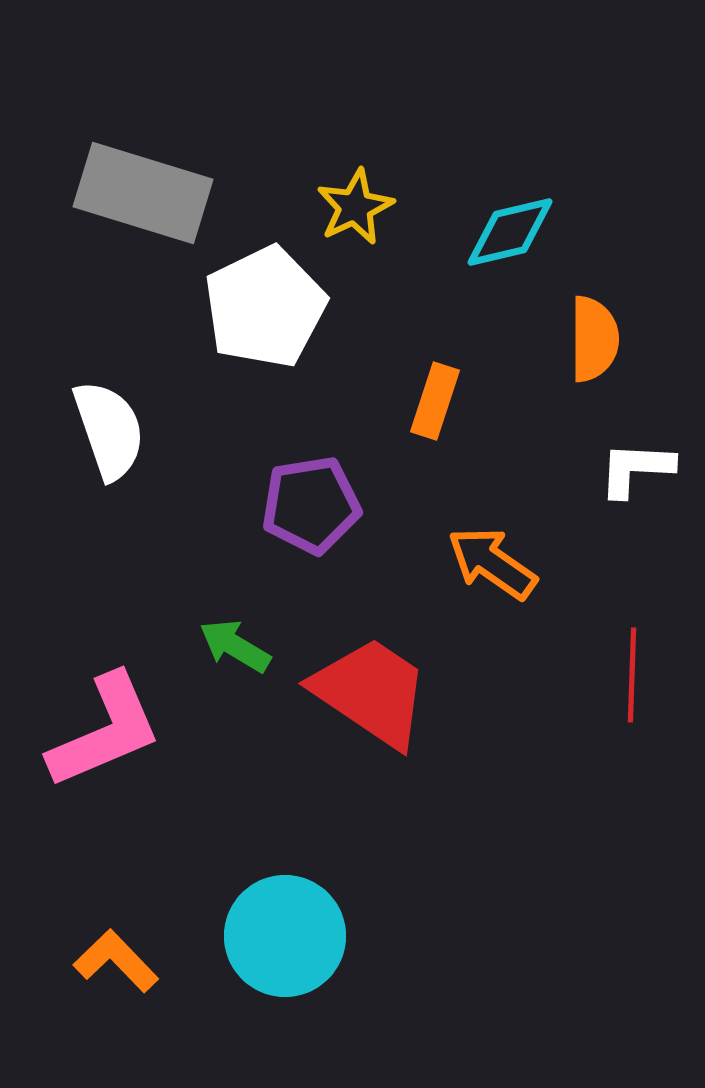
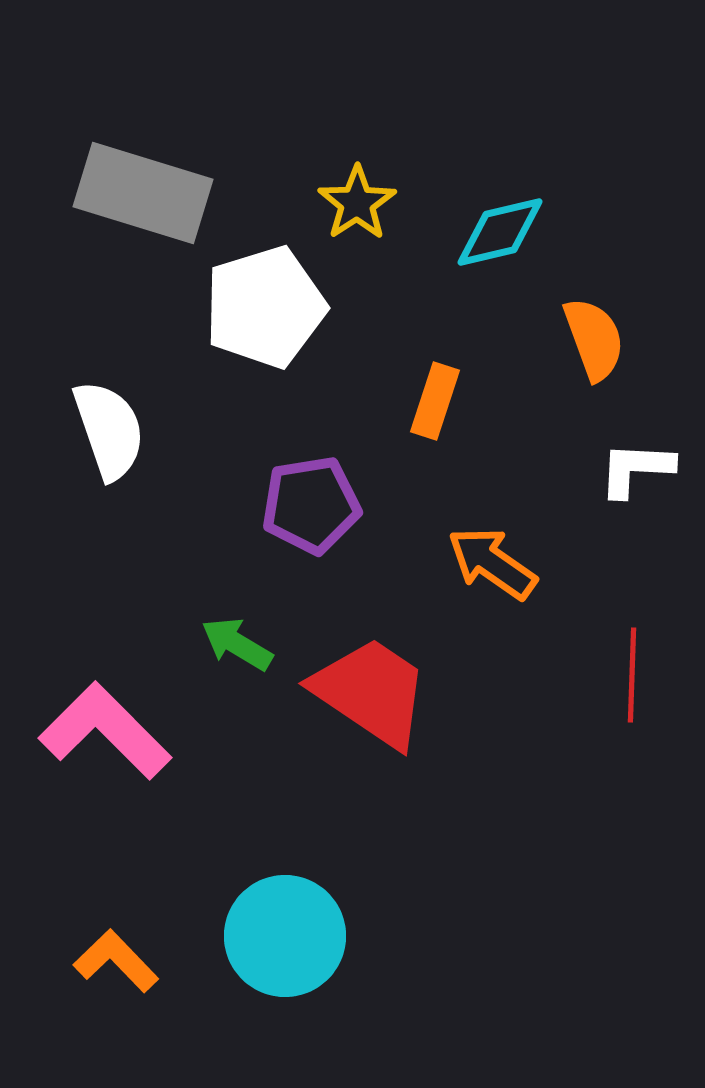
yellow star: moved 2 px right, 4 px up; rotated 8 degrees counterclockwise
cyan diamond: moved 10 px left
white pentagon: rotated 9 degrees clockwise
orange semicircle: rotated 20 degrees counterclockwise
green arrow: moved 2 px right, 2 px up
pink L-shape: rotated 112 degrees counterclockwise
